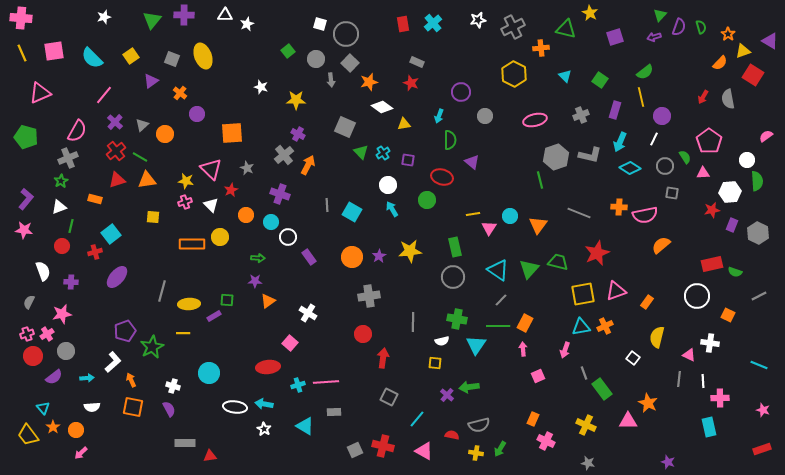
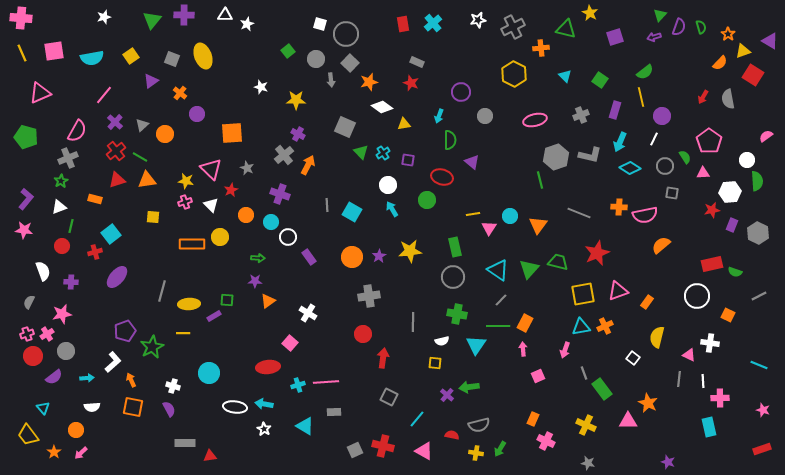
cyan semicircle at (92, 58): rotated 55 degrees counterclockwise
pink triangle at (616, 291): moved 2 px right
green cross at (457, 319): moved 5 px up
orange star at (53, 427): moved 1 px right, 25 px down
